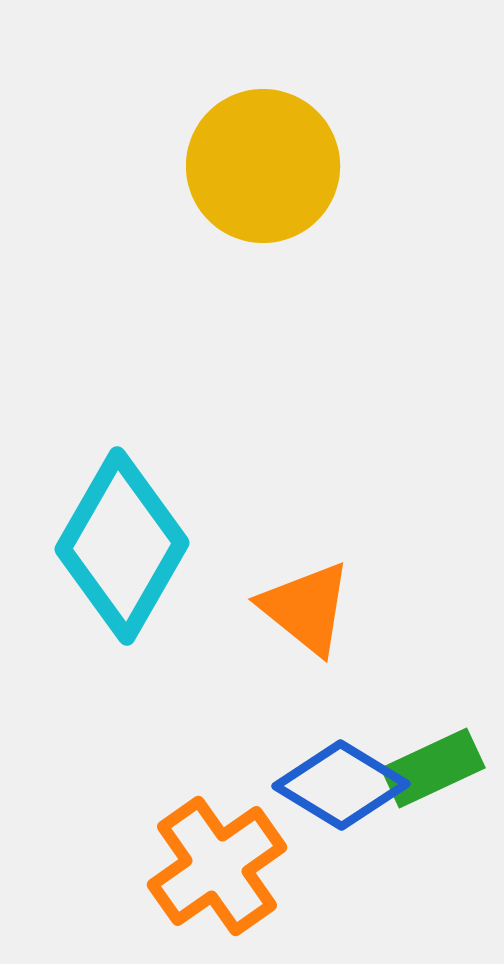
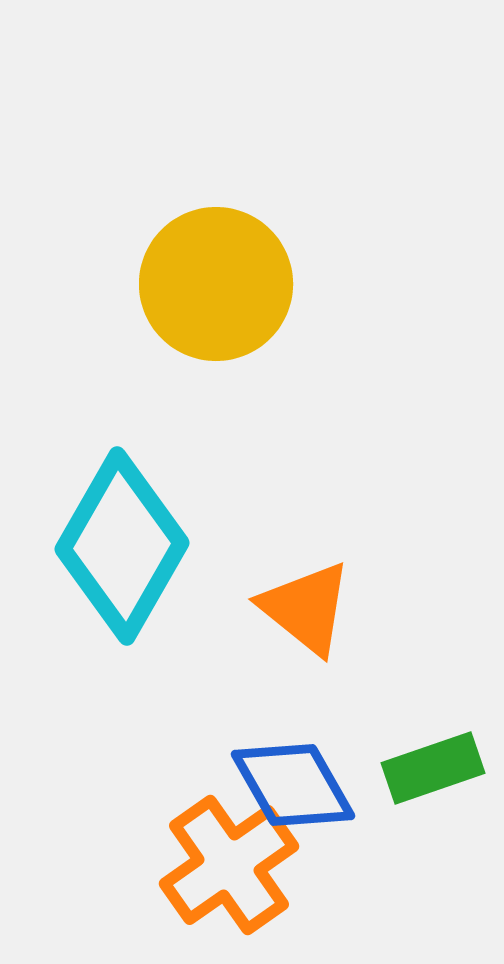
yellow circle: moved 47 px left, 118 px down
green rectangle: rotated 6 degrees clockwise
blue diamond: moved 48 px left; rotated 29 degrees clockwise
orange cross: moved 12 px right, 1 px up
